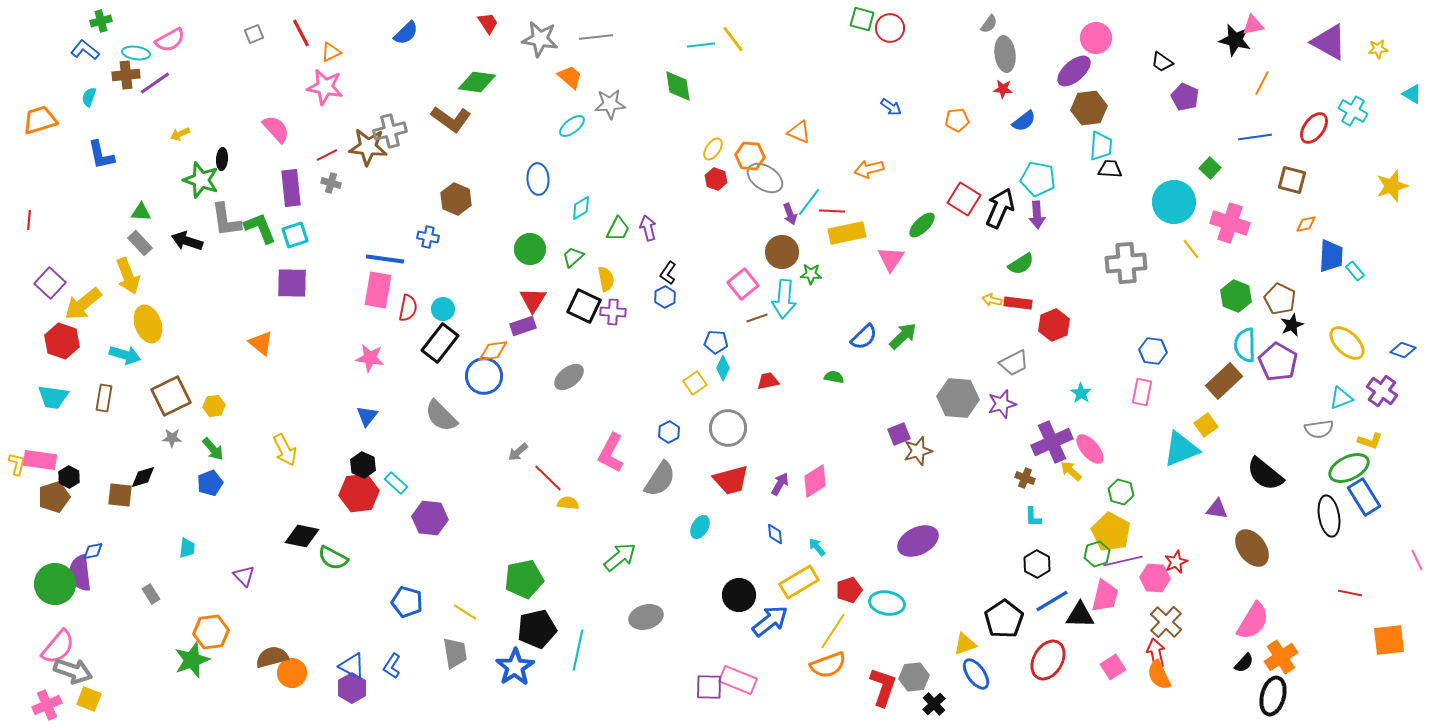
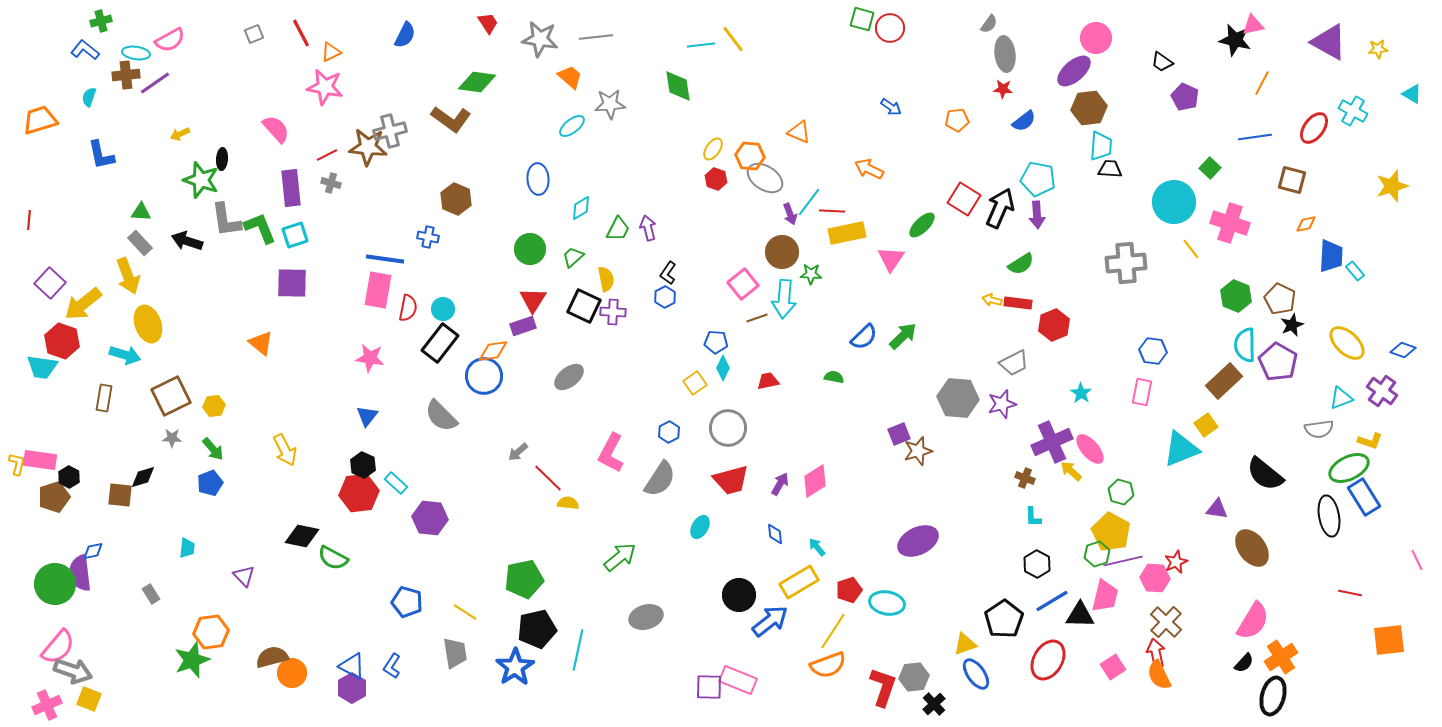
blue semicircle at (406, 33): moved 1 px left, 2 px down; rotated 20 degrees counterclockwise
orange arrow at (869, 169): rotated 40 degrees clockwise
cyan trapezoid at (53, 397): moved 11 px left, 30 px up
